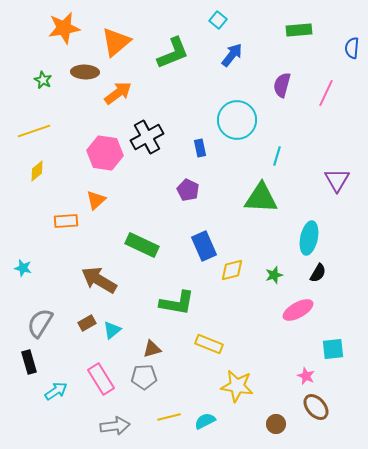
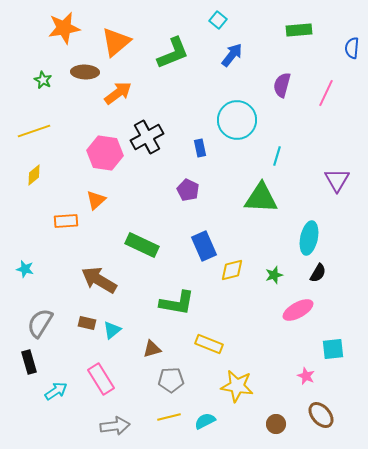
yellow diamond at (37, 171): moved 3 px left, 4 px down
cyan star at (23, 268): moved 2 px right, 1 px down
brown rectangle at (87, 323): rotated 42 degrees clockwise
gray pentagon at (144, 377): moved 27 px right, 3 px down
brown ellipse at (316, 407): moved 5 px right, 8 px down
